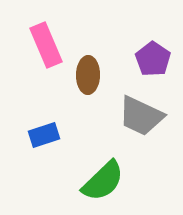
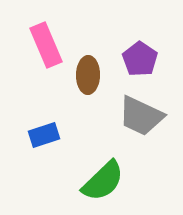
purple pentagon: moved 13 px left
